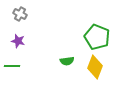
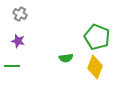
green semicircle: moved 1 px left, 3 px up
